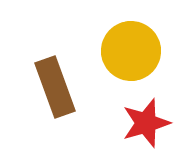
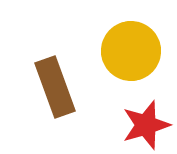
red star: moved 2 px down
